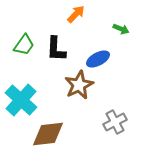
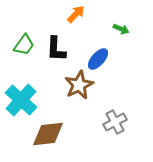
blue ellipse: rotated 20 degrees counterclockwise
